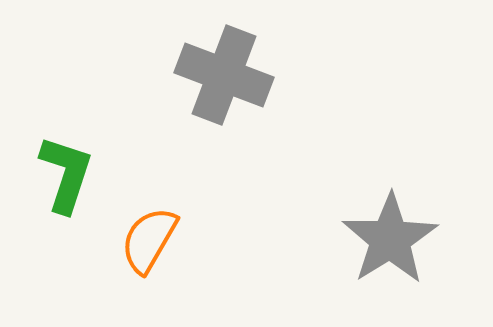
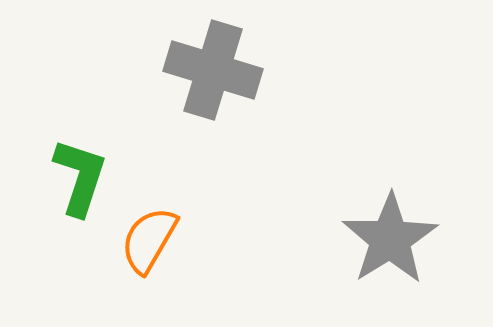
gray cross: moved 11 px left, 5 px up; rotated 4 degrees counterclockwise
green L-shape: moved 14 px right, 3 px down
